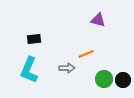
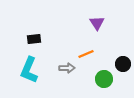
purple triangle: moved 1 px left, 3 px down; rotated 42 degrees clockwise
black circle: moved 16 px up
